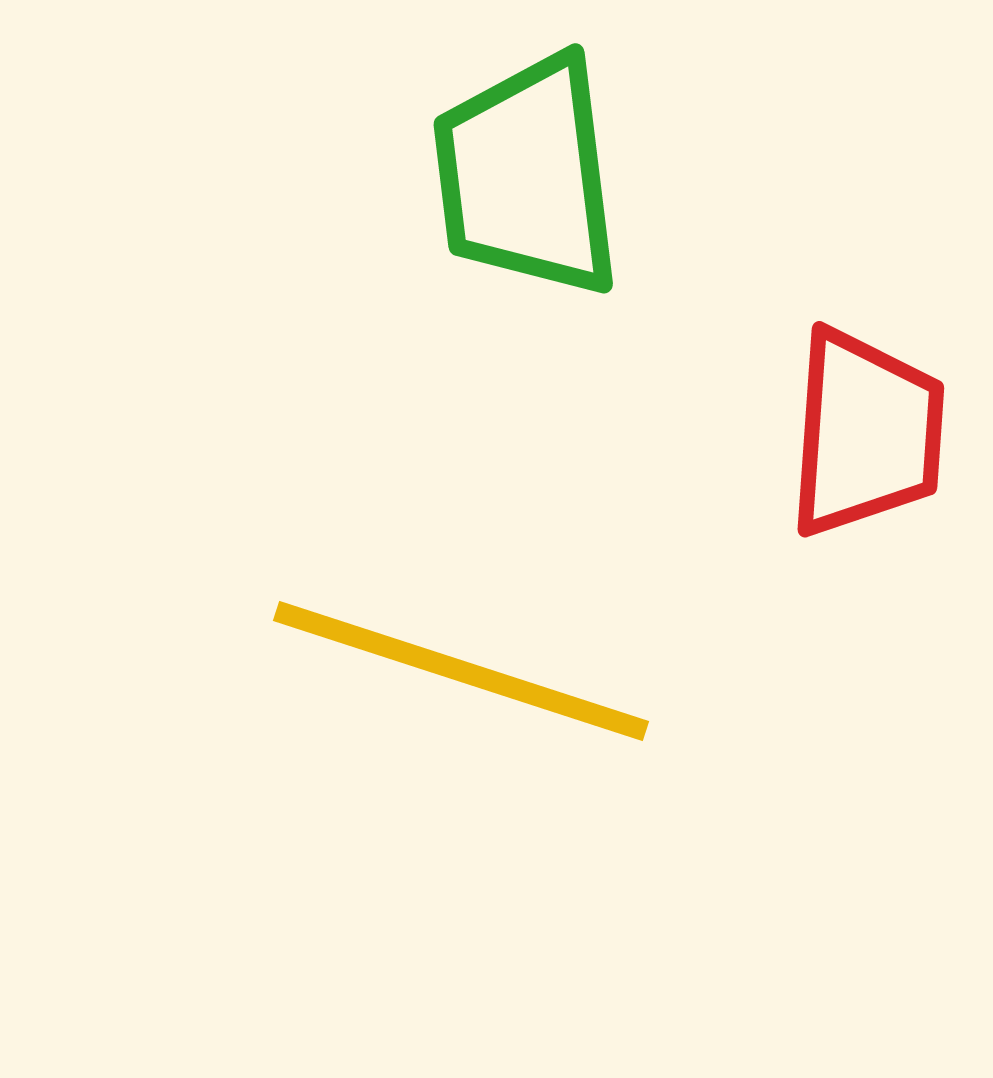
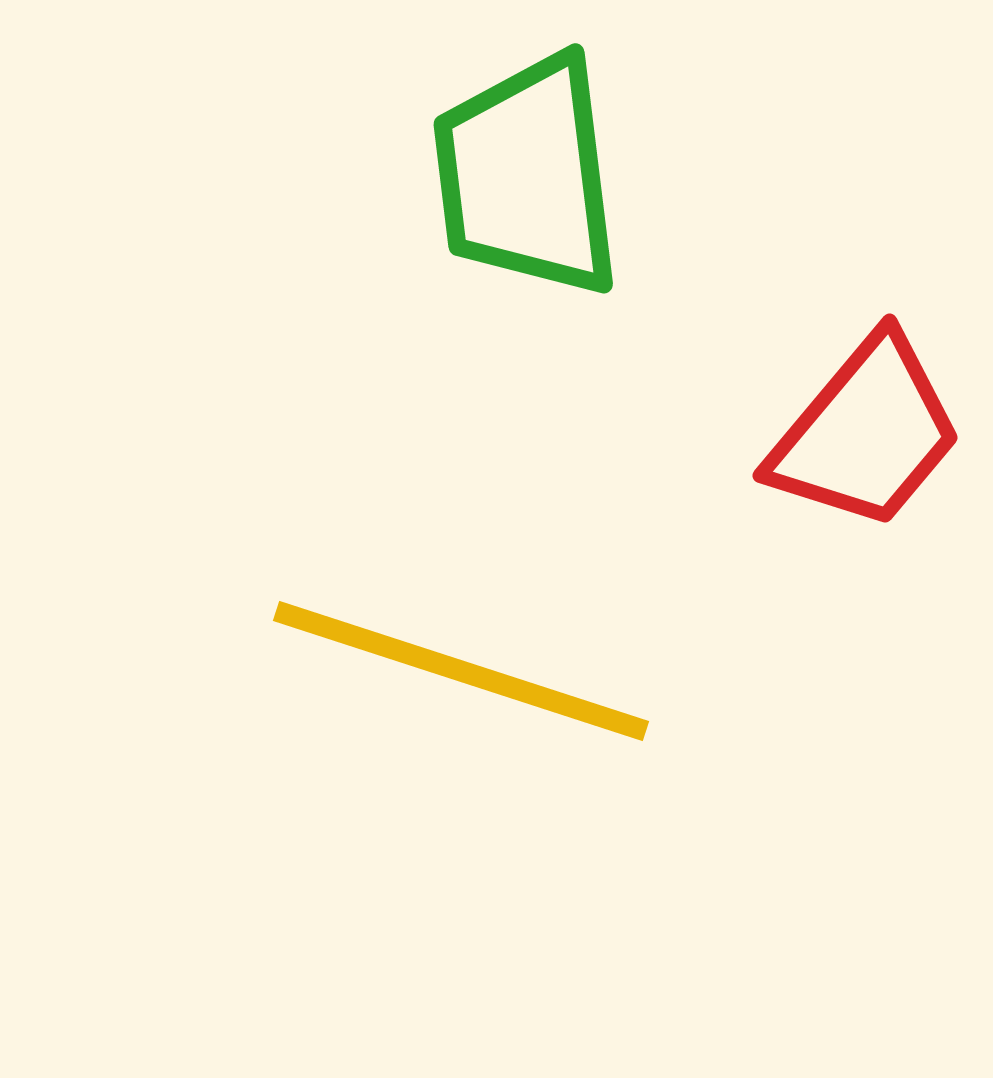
red trapezoid: rotated 36 degrees clockwise
